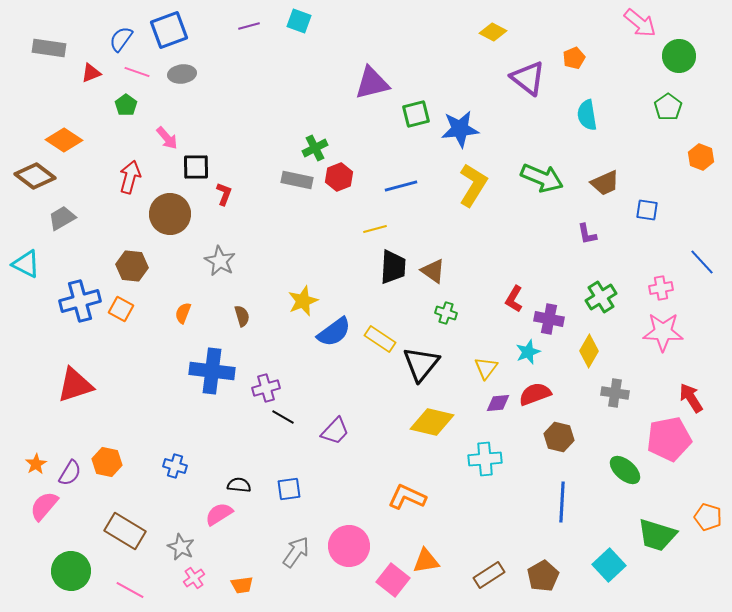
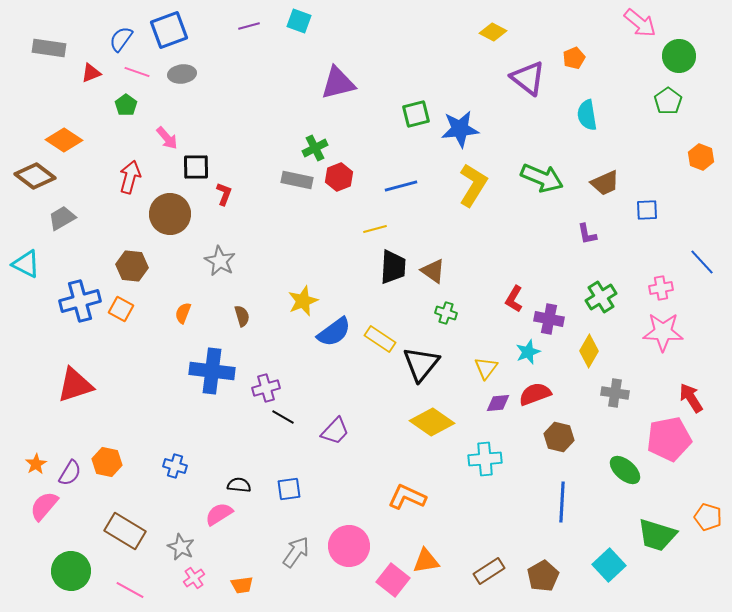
purple triangle at (372, 83): moved 34 px left
green pentagon at (668, 107): moved 6 px up
blue square at (647, 210): rotated 10 degrees counterclockwise
yellow diamond at (432, 422): rotated 21 degrees clockwise
brown rectangle at (489, 575): moved 4 px up
